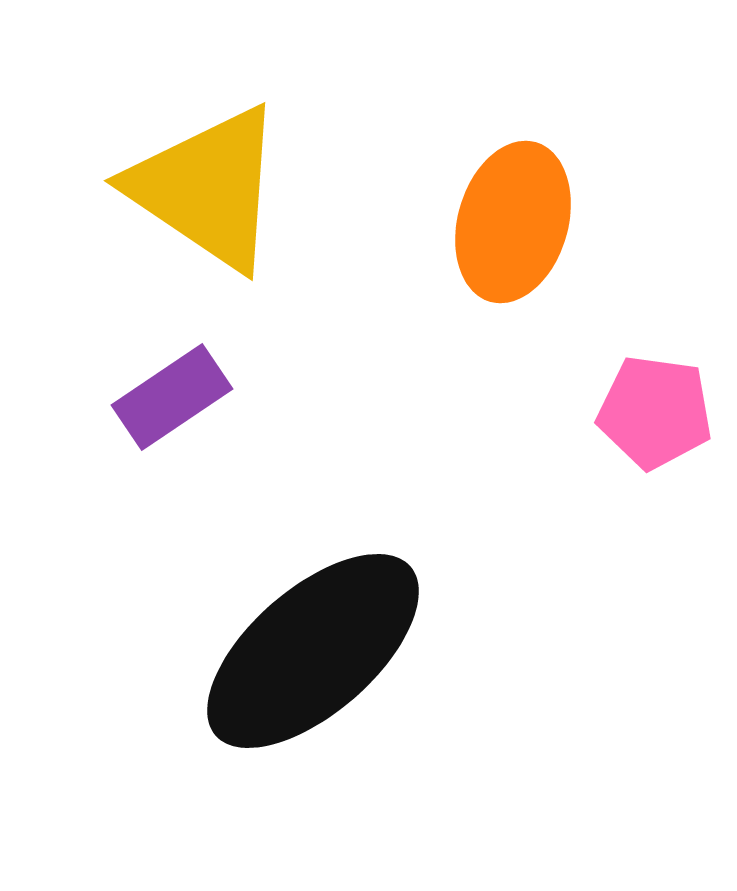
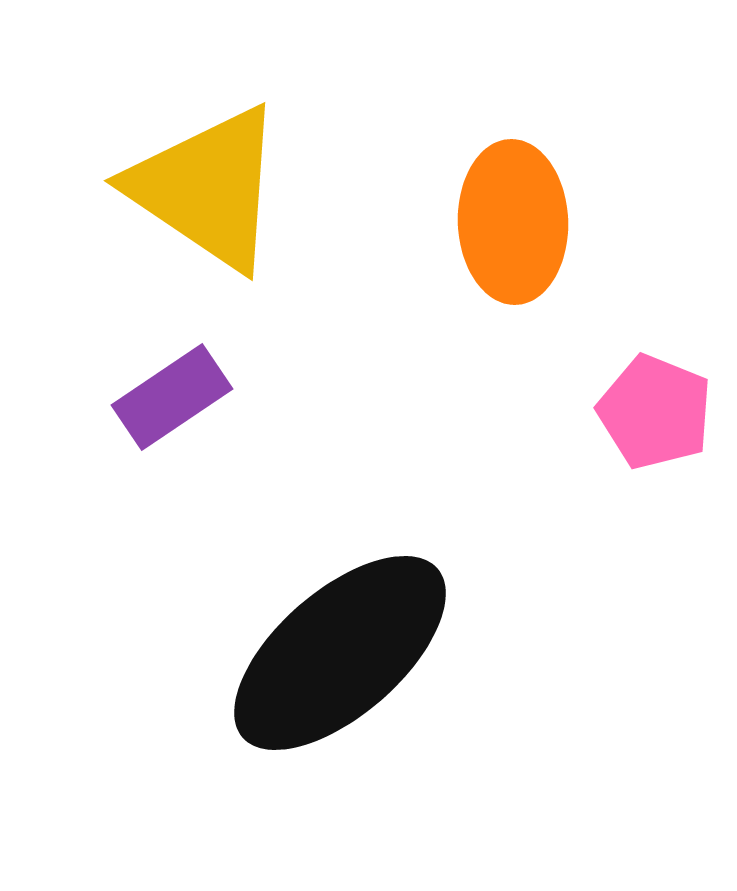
orange ellipse: rotated 18 degrees counterclockwise
pink pentagon: rotated 14 degrees clockwise
black ellipse: moved 27 px right, 2 px down
